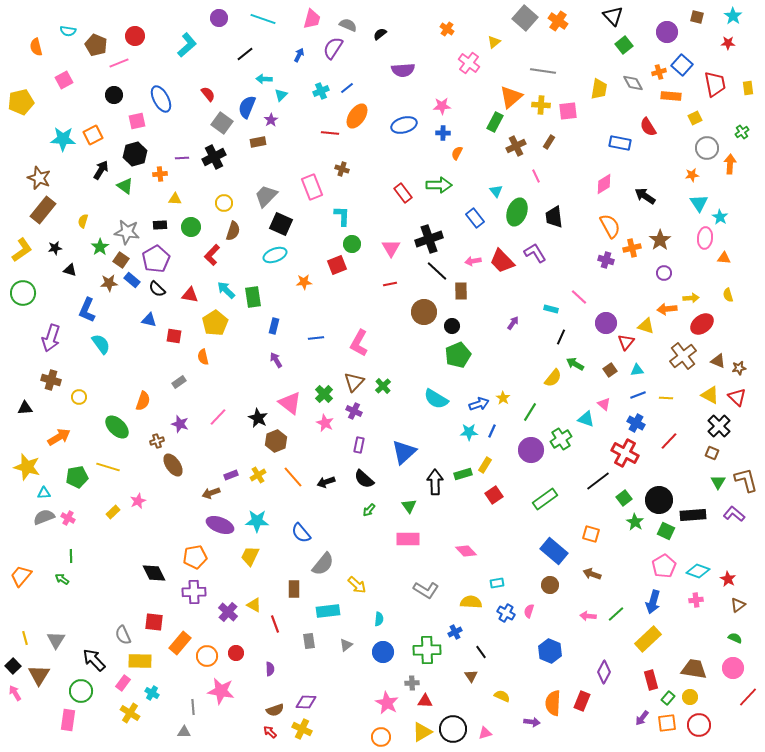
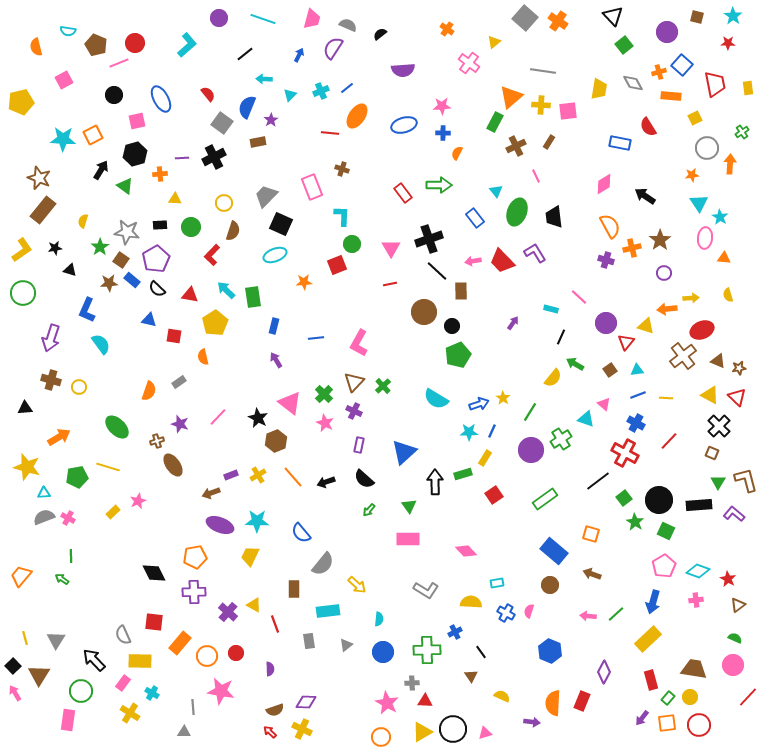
red circle at (135, 36): moved 7 px down
cyan triangle at (281, 95): moved 9 px right
red ellipse at (702, 324): moved 6 px down; rotated 15 degrees clockwise
yellow circle at (79, 397): moved 10 px up
orange semicircle at (143, 401): moved 6 px right, 10 px up
yellow rectangle at (485, 465): moved 7 px up
black rectangle at (693, 515): moved 6 px right, 10 px up
pink circle at (733, 668): moved 3 px up
